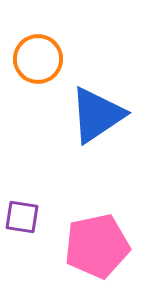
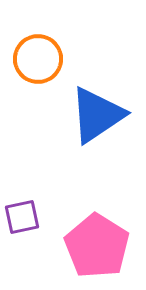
purple square: rotated 21 degrees counterclockwise
pink pentagon: rotated 28 degrees counterclockwise
